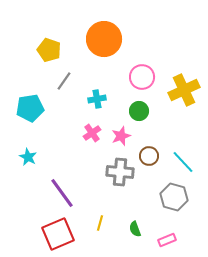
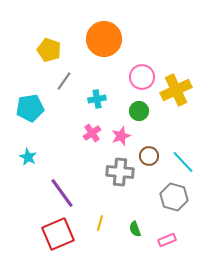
yellow cross: moved 8 px left
